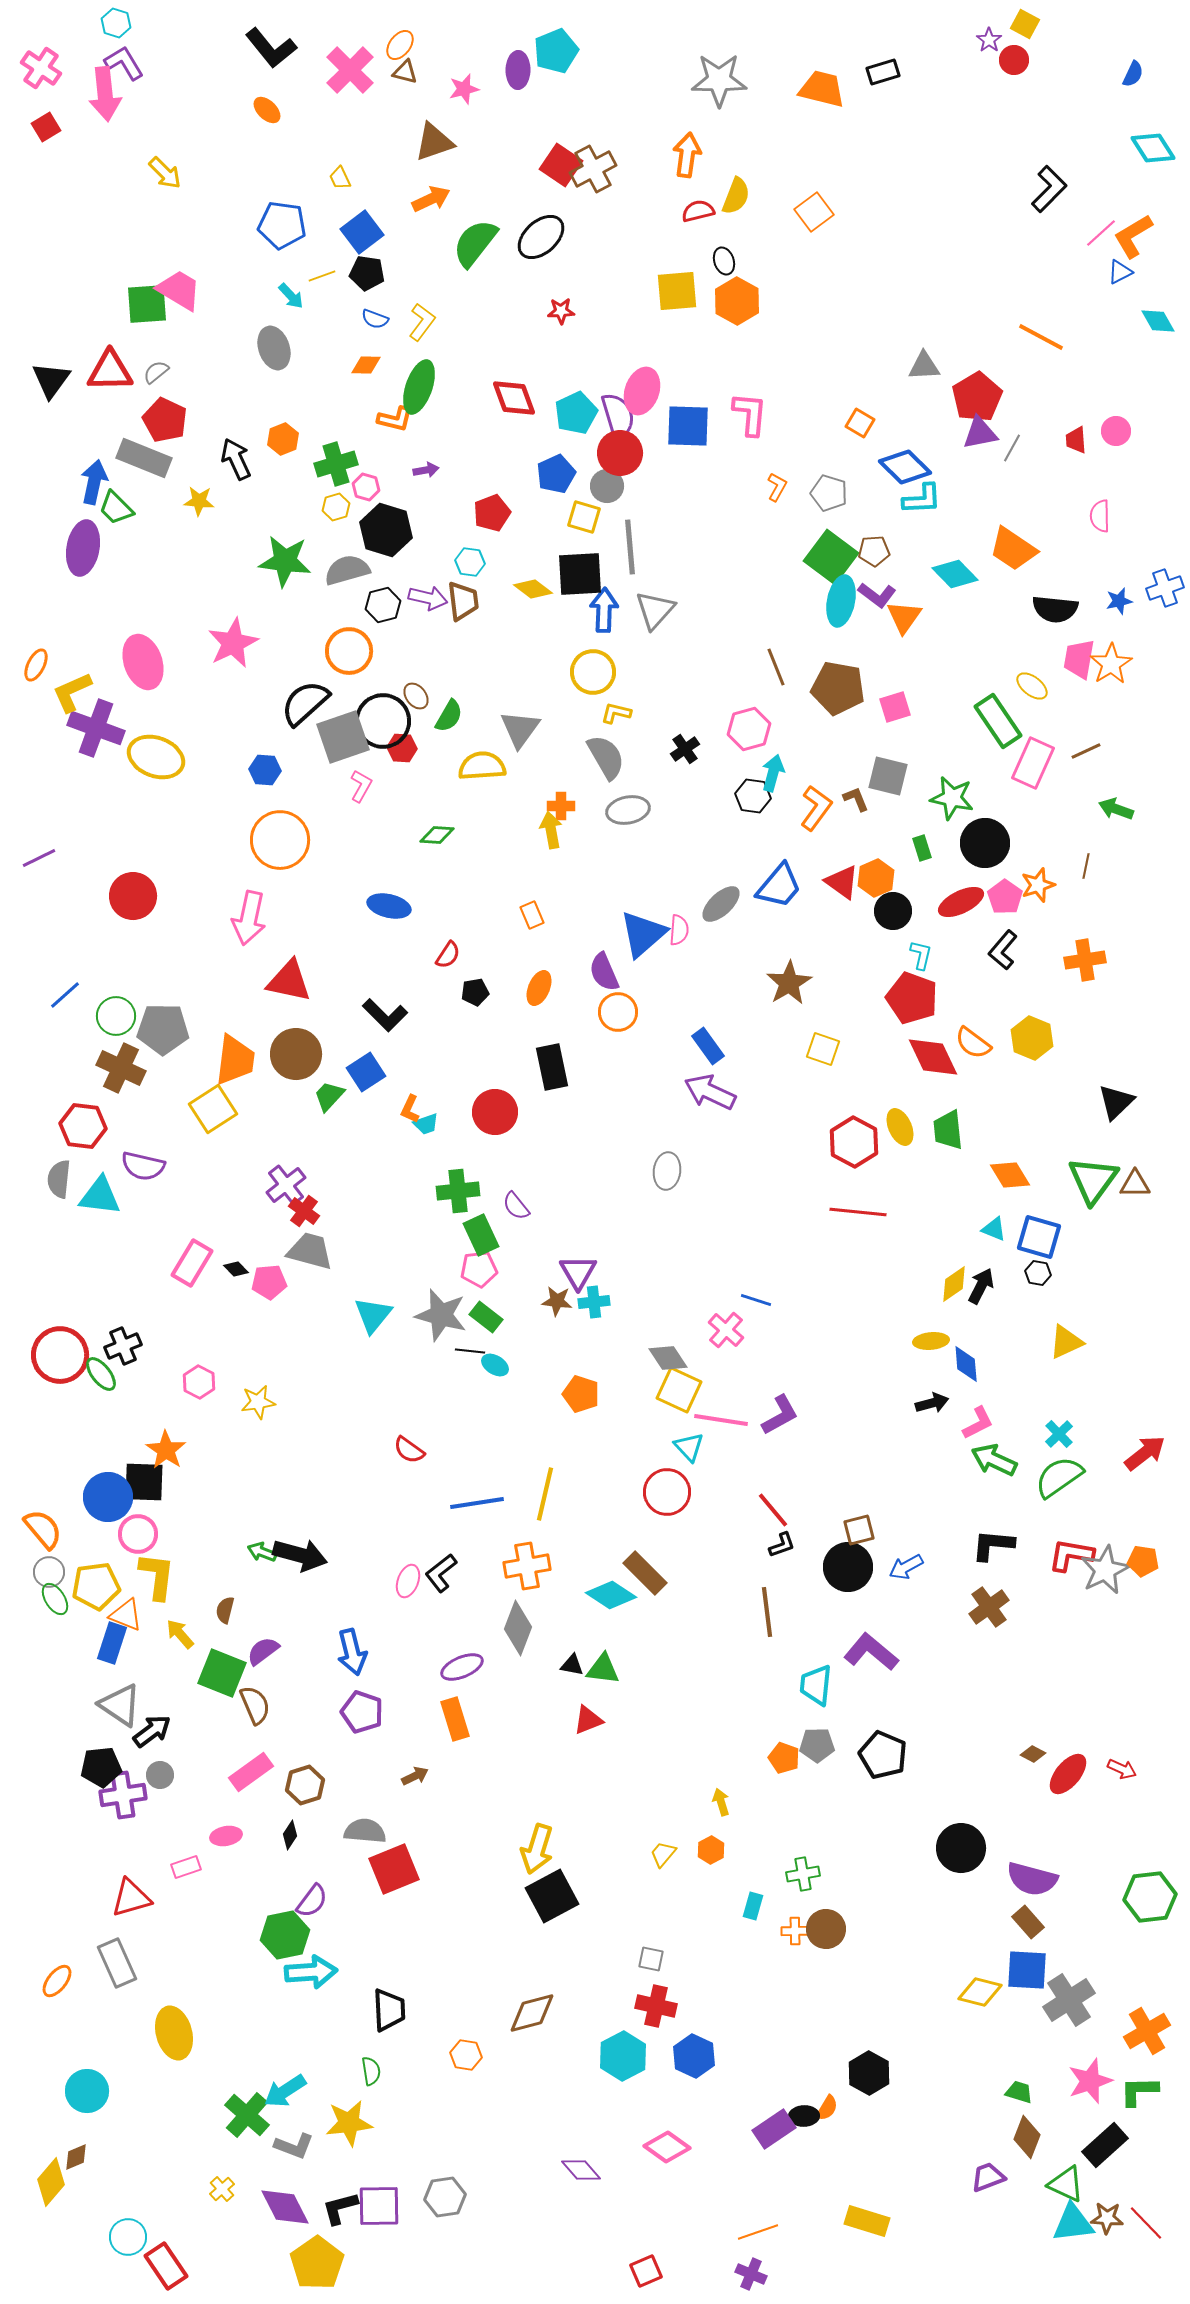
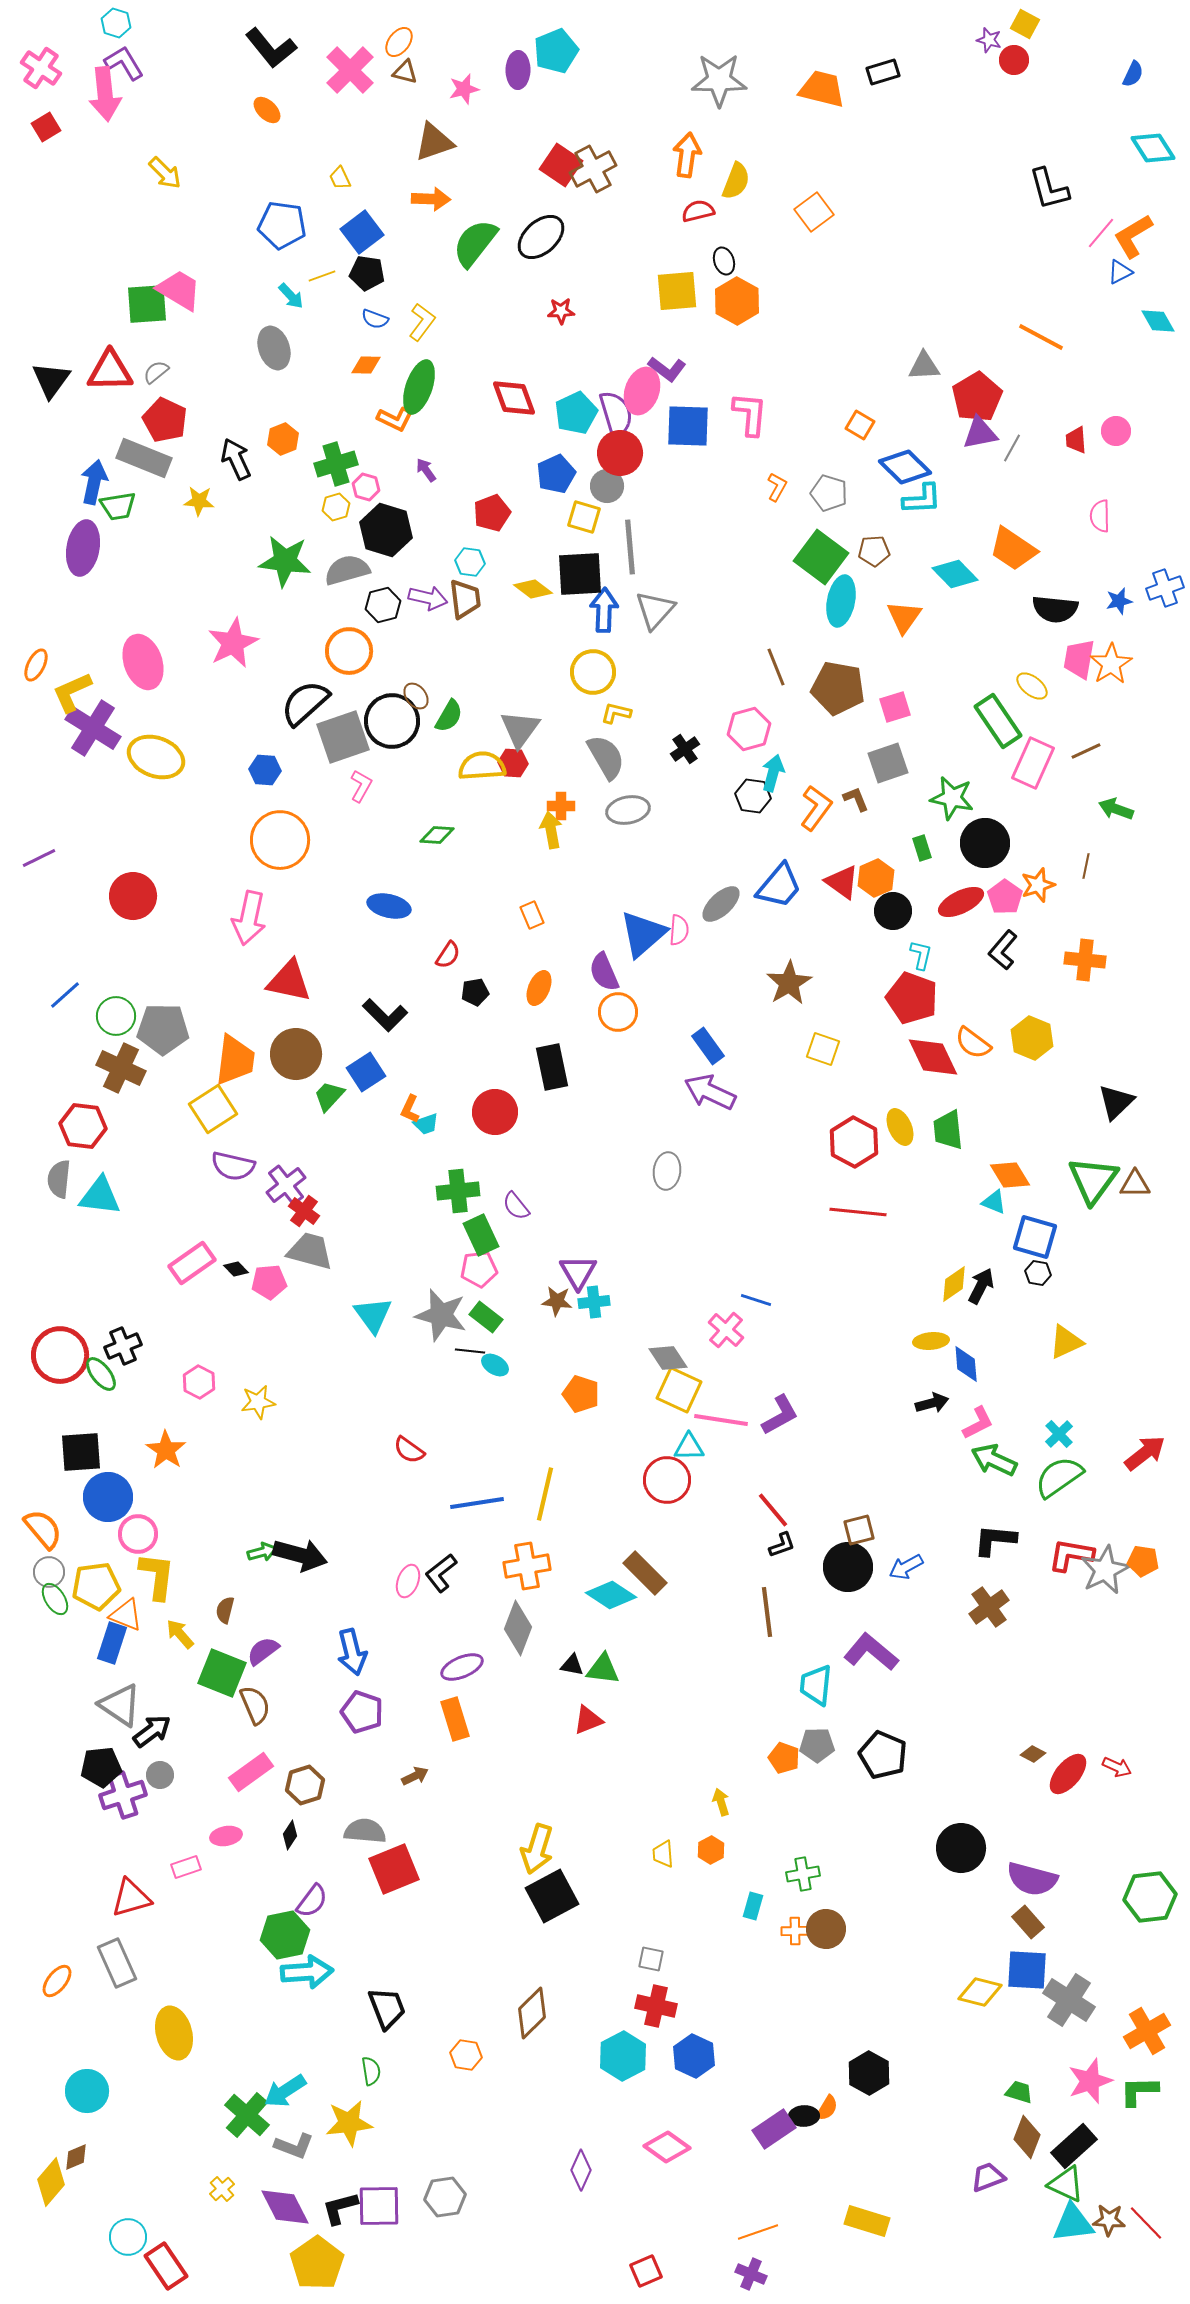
purple star at (989, 40): rotated 20 degrees counterclockwise
orange ellipse at (400, 45): moved 1 px left, 3 px up
black L-shape at (1049, 189): rotated 120 degrees clockwise
yellow semicircle at (736, 196): moved 15 px up
orange arrow at (431, 199): rotated 27 degrees clockwise
pink line at (1101, 233): rotated 8 degrees counterclockwise
purple semicircle at (618, 416): moved 2 px left, 2 px up
orange L-shape at (395, 419): rotated 12 degrees clockwise
orange square at (860, 423): moved 2 px down
purple arrow at (426, 470): rotated 115 degrees counterclockwise
green trapezoid at (116, 508): moved 2 px right, 2 px up; rotated 54 degrees counterclockwise
green square at (831, 557): moved 10 px left
purple L-shape at (877, 595): moved 210 px left, 226 px up
brown trapezoid at (463, 601): moved 2 px right, 2 px up
black circle at (383, 721): moved 9 px right
purple cross at (96, 728): moved 3 px left; rotated 12 degrees clockwise
red hexagon at (402, 748): moved 111 px right, 15 px down
gray square at (888, 776): moved 13 px up; rotated 33 degrees counterclockwise
orange cross at (1085, 960): rotated 15 degrees clockwise
purple semicircle at (143, 1166): moved 90 px right
cyan triangle at (994, 1229): moved 27 px up
blue square at (1039, 1237): moved 4 px left
pink rectangle at (192, 1263): rotated 24 degrees clockwise
cyan triangle at (373, 1315): rotated 15 degrees counterclockwise
cyan triangle at (689, 1447): rotated 48 degrees counterclockwise
black square at (144, 1482): moved 63 px left, 30 px up; rotated 6 degrees counterclockwise
red circle at (667, 1492): moved 12 px up
black L-shape at (993, 1545): moved 2 px right, 5 px up
green arrow at (262, 1552): rotated 144 degrees clockwise
red arrow at (1122, 1769): moved 5 px left, 2 px up
purple cross at (123, 1795): rotated 9 degrees counterclockwise
yellow trapezoid at (663, 1854): rotated 44 degrees counterclockwise
cyan arrow at (311, 1972): moved 4 px left
gray cross at (1069, 2000): rotated 24 degrees counterclockwise
black trapezoid at (389, 2010): moved 2 px left, 2 px up; rotated 18 degrees counterclockwise
brown diamond at (532, 2013): rotated 30 degrees counterclockwise
black rectangle at (1105, 2145): moved 31 px left, 1 px down
purple diamond at (581, 2170): rotated 66 degrees clockwise
brown star at (1107, 2218): moved 2 px right, 2 px down
